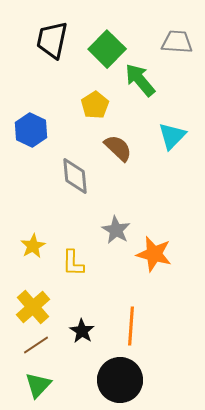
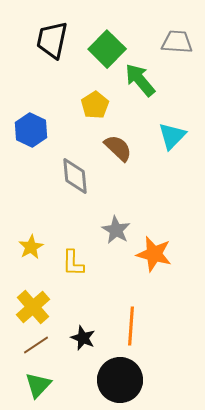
yellow star: moved 2 px left, 1 px down
black star: moved 1 px right, 7 px down; rotated 10 degrees counterclockwise
